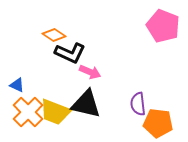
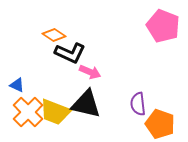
orange pentagon: moved 2 px right, 1 px down; rotated 12 degrees clockwise
